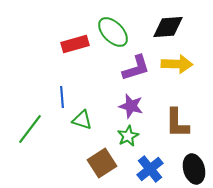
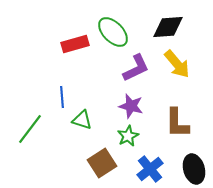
yellow arrow: rotated 48 degrees clockwise
purple L-shape: rotated 8 degrees counterclockwise
